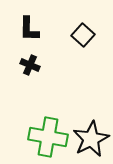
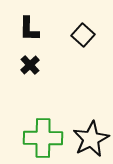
black cross: rotated 24 degrees clockwise
green cross: moved 5 px left, 1 px down; rotated 9 degrees counterclockwise
